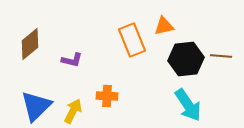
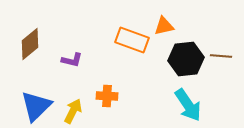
orange rectangle: rotated 48 degrees counterclockwise
